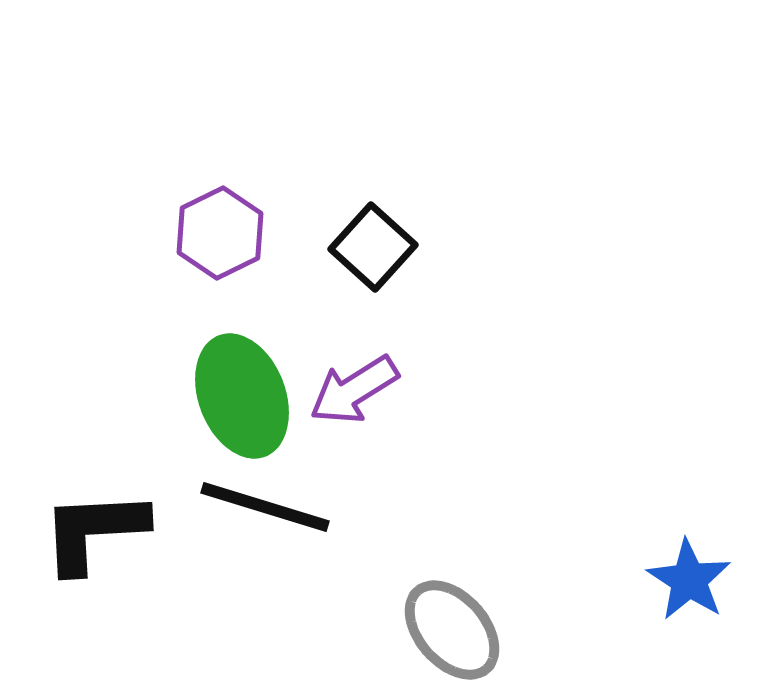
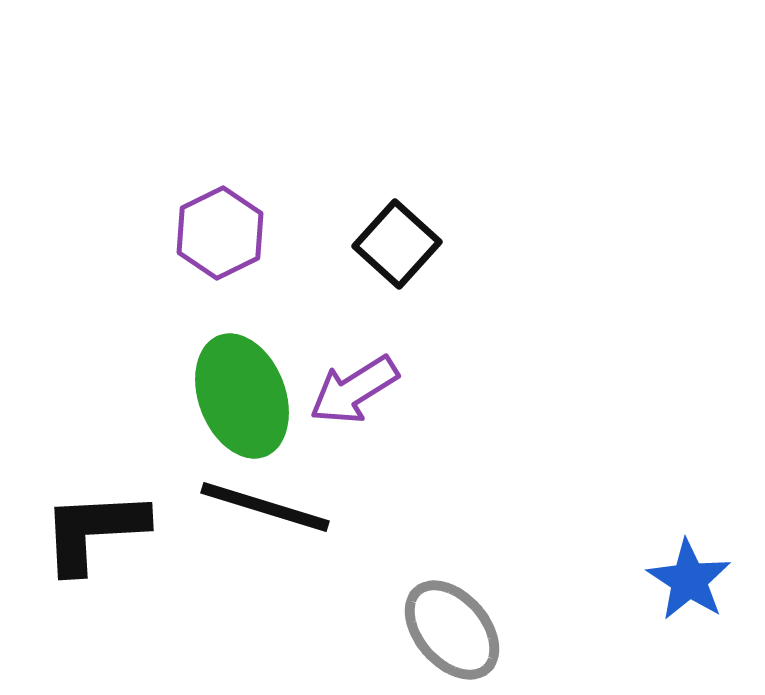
black square: moved 24 px right, 3 px up
